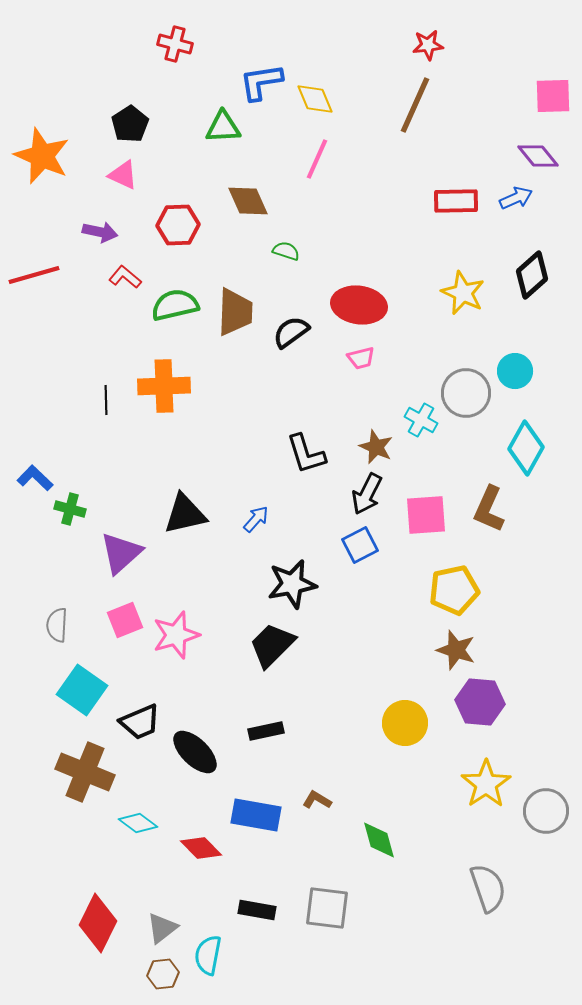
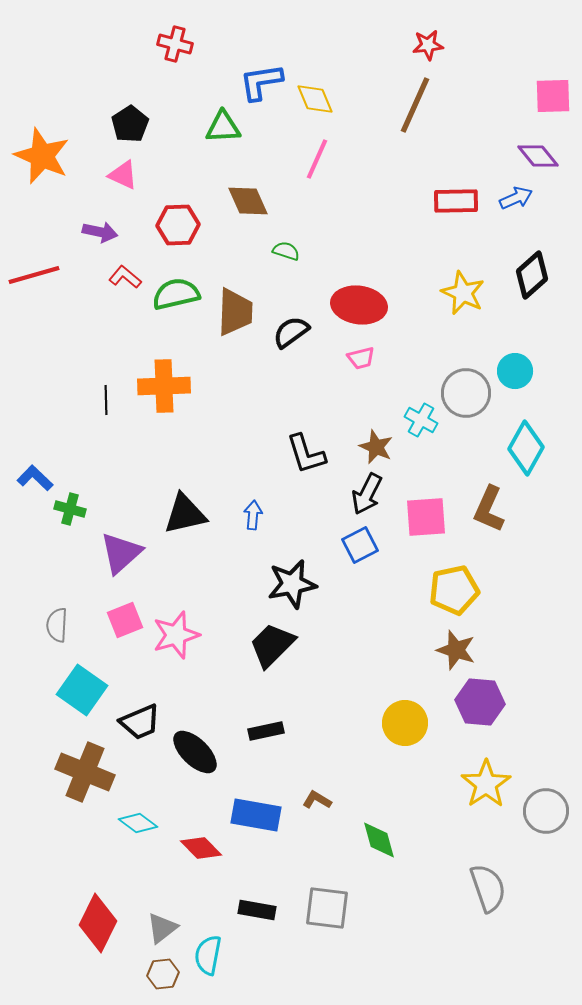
green semicircle at (175, 305): moved 1 px right, 11 px up
pink square at (426, 515): moved 2 px down
blue arrow at (256, 519): moved 3 px left, 4 px up; rotated 36 degrees counterclockwise
